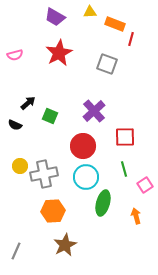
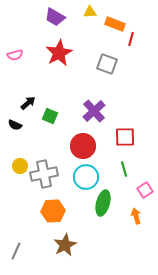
pink square: moved 5 px down
